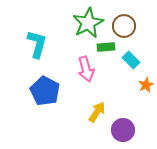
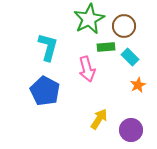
green star: moved 1 px right, 4 px up
cyan L-shape: moved 11 px right, 3 px down
cyan rectangle: moved 1 px left, 3 px up
pink arrow: moved 1 px right
orange star: moved 8 px left
yellow arrow: moved 2 px right, 7 px down
purple circle: moved 8 px right
